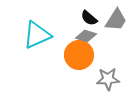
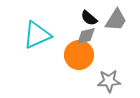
gray diamond: rotated 30 degrees counterclockwise
gray star: moved 1 px right, 2 px down
